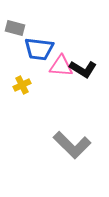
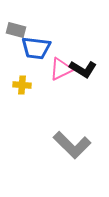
gray rectangle: moved 1 px right, 2 px down
blue trapezoid: moved 3 px left, 1 px up
pink triangle: moved 3 px down; rotated 30 degrees counterclockwise
yellow cross: rotated 30 degrees clockwise
